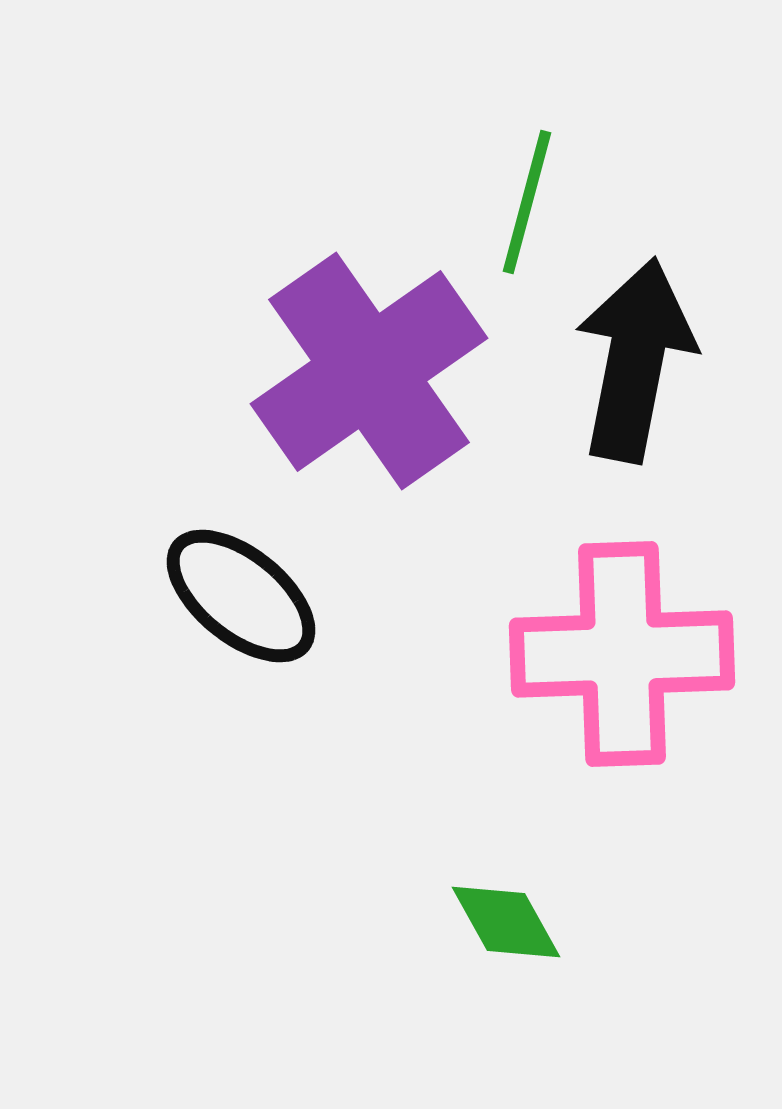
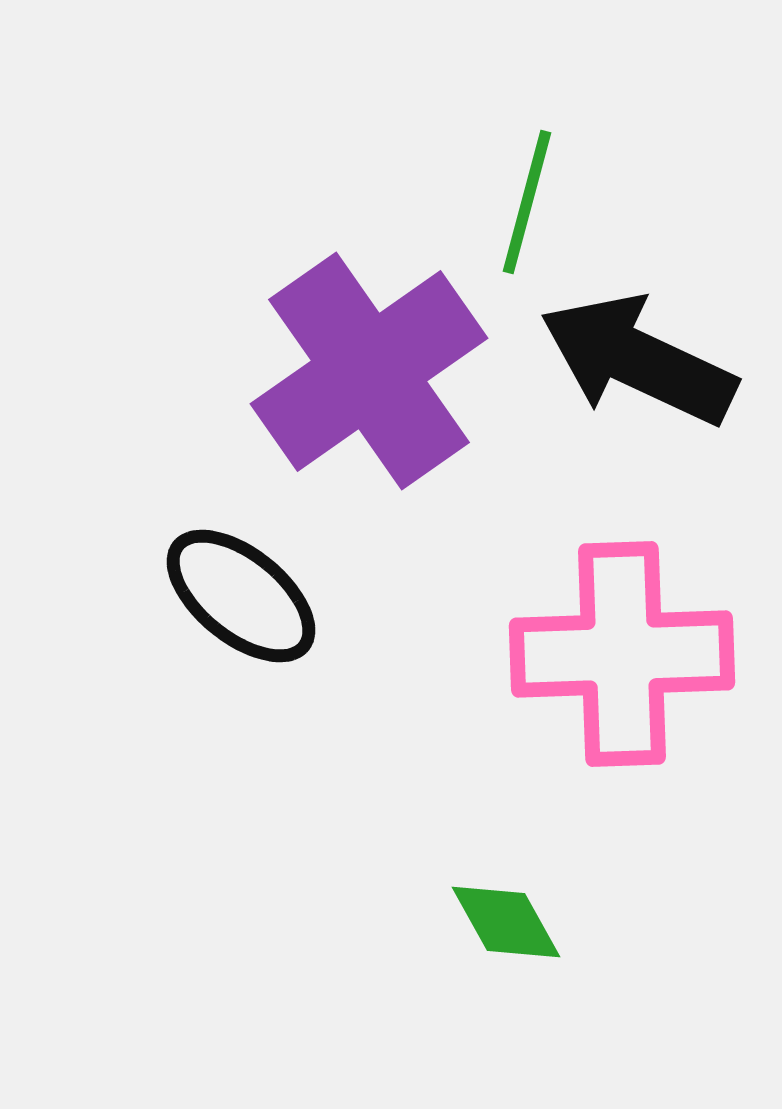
black arrow: moved 3 px right; rotated 76 degrees counterclockwise
